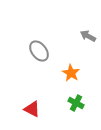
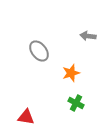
gray arrow: rotated 21 degrees counterclockwise
orange star: rotated 24 degrees clockwise
red triangle: moved 6 px left, 8 px down; rotated 18 degrees counterclockwise
